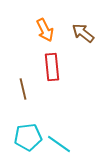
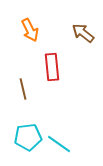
orange arrow: moved 15 px left
